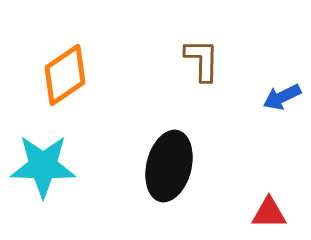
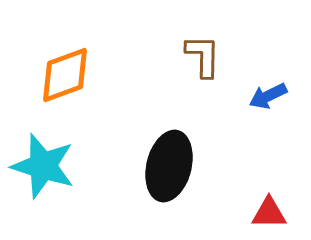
brown L-shape: moved 1 px right, 4 px up
orange diamond: rotated 14 degrees clockwise
blue arrow: moved 14 px left, 1 px up
cyan star: rotated 16 degrees clockwise
